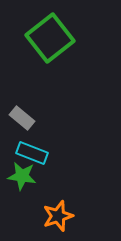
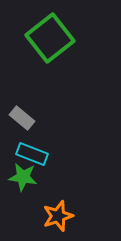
cyan rectangle: moved 1 px down
green star: moved 1 px right, 1 px down
